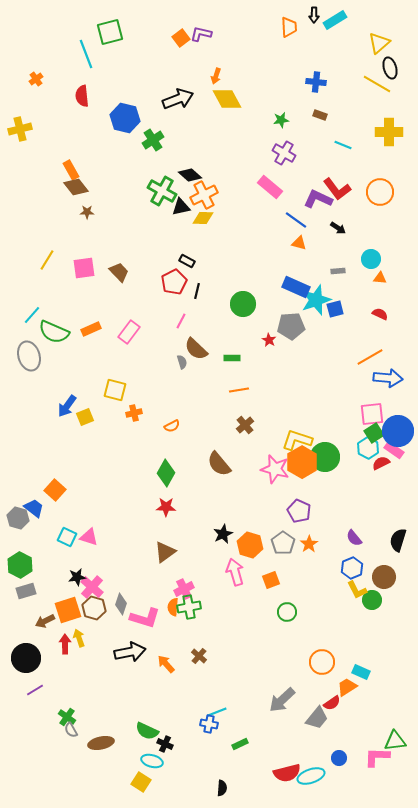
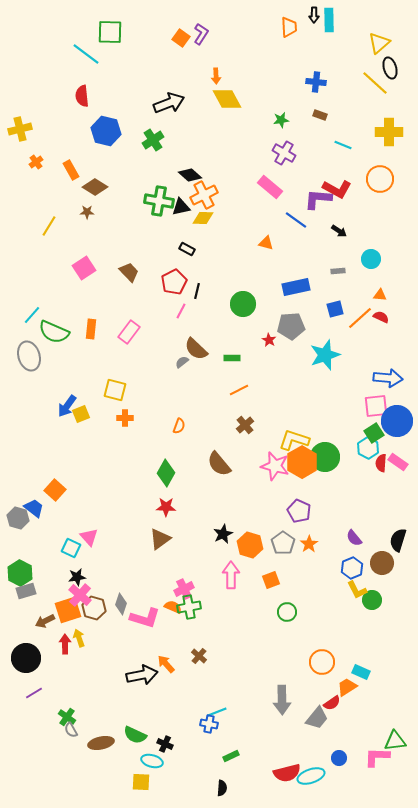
cyan rectangle at (335, 20): moved 6 px left; rotated 60 degrees counterclockwise
green square at (110, 32): rotated 16 degrees clockwise
purple L-shape at (201, 34): rotated 110 degrees clockwise
orange square at (181, 38): rotated 18 degrees counterclockwise
cyan line at (86, 54): rotated 32 degrees counterclockwise
orange arrow at (216, 76): rotated 21 degrees counterclockwise
orange cross at (36, 79): moved 83 px down
yellow line at (377, 84): moved 2 px left, 1 px up; rotated 12 degrees clockwise
black arrow at (178, 99): moved 9 px left, 4 px down
blue hexagon at (125, 118): moved 19 px left, 13 px down
brown diamond at (76, 187): moved 19 px right; rotated 20 degrees counterclockwise
red L-shape at (337, 189): rotated 24 degrees counterclockwise
green cross at (162, 191): moved 3 px left, 10 px down; rotated 20 degrees counterclockwise
orange circle at (380, 192): moved 13 px up
purple L-shape at (318, 199): rotated 20 degrees counterclockwise
black arrow at (338, 228): moved 1 px right, 3 px down
orange triangle at (299, 243): moved 33 px left
yellow line at (47, 260): moved 2 px right, 34 px up
black rectangle at (187, 261): moved 12 px up
pink square at (84, 268): rotated 25 degrees counterclockwise
brown trapezoid at (119, 272): moved 10 px right
orange triangle at (380, 278): moved 17 px down
blue rectangle at (296, 287): rotated 36 degrees counterclockwise
cyan star at (316, 300): moved 9 px right, 55 px down
red semicircle at (380, 314): moved 1 px right, 3 px down
pink line at (181, 321): moved 10 px up
orange rectangle at (91, 329): rotated 60 degrees counterclockwise
orange line at (370, 357): moved 10 px left, 39 px up; rotated 12 degrees counterclockwise
gray semicircle at (182, 362): rotated 112 degrees counterclockwise
orange line at (239, 390): rotated 18 degrees counterclockwise
orange cross at (134, 413): moved 9 px left, 5 px down; rotated 14 degrees clockwise
pink square at (372, 414): moved 4 px right, 8 px up
yellow square at (85, 417): moved 4 px left, 3 px up
orange semicircle at (172, 426): moved 7 px right; rotated 42 degrees counterclockwise
blue circle at (398, 431): moved 1 px left, 10 px up
yellow L-shape at (297, 440): moved 3 px left
pink rectangle at (394, 450): moved 4 px right, 12 px down
red semicircle at (381, 463): rotated 60 degrees counterclockwise
pink star at (275, 469): moved 3 px up
cyan square at (67, 537): moved 4 px right, 11 px down
pink triangle at (89, 537): rotated 30 degrees clockwise
brown triangle at (165, 552): moved 5 px left, 13 px up
green hexagon at (20, 565): moved 8 px down
pink arrow at (235, 572): moved 4 px left, 3 px down; rotated 16 degrees clockwise
brown circle at (384, 577): moved 2 px left, 14 px up
pink cross at (92, 587): moved 12 px left, 8 px down
orange semicircle at (173, 607): rotated 108 degrees clockwise
black arrow at (130, 652): moved 12 px right, 23 px down
purple line at (35, 690): moved 1 px left, 3 px down
gray arrow at (282, 700): rotated 48 degrees counterclockwise
green semicircle at (147, 731): moved 12 px left, 4 px down
green rectangle at (240, 744): moved 9 px left, 12 px down
yellow square at (141, 782): rotated 30 degrees counterclockwise
